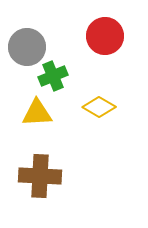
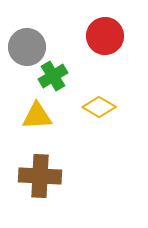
green cross: rotated 8 degrees counterclockwise
yellow triangle: moved 3 px down
